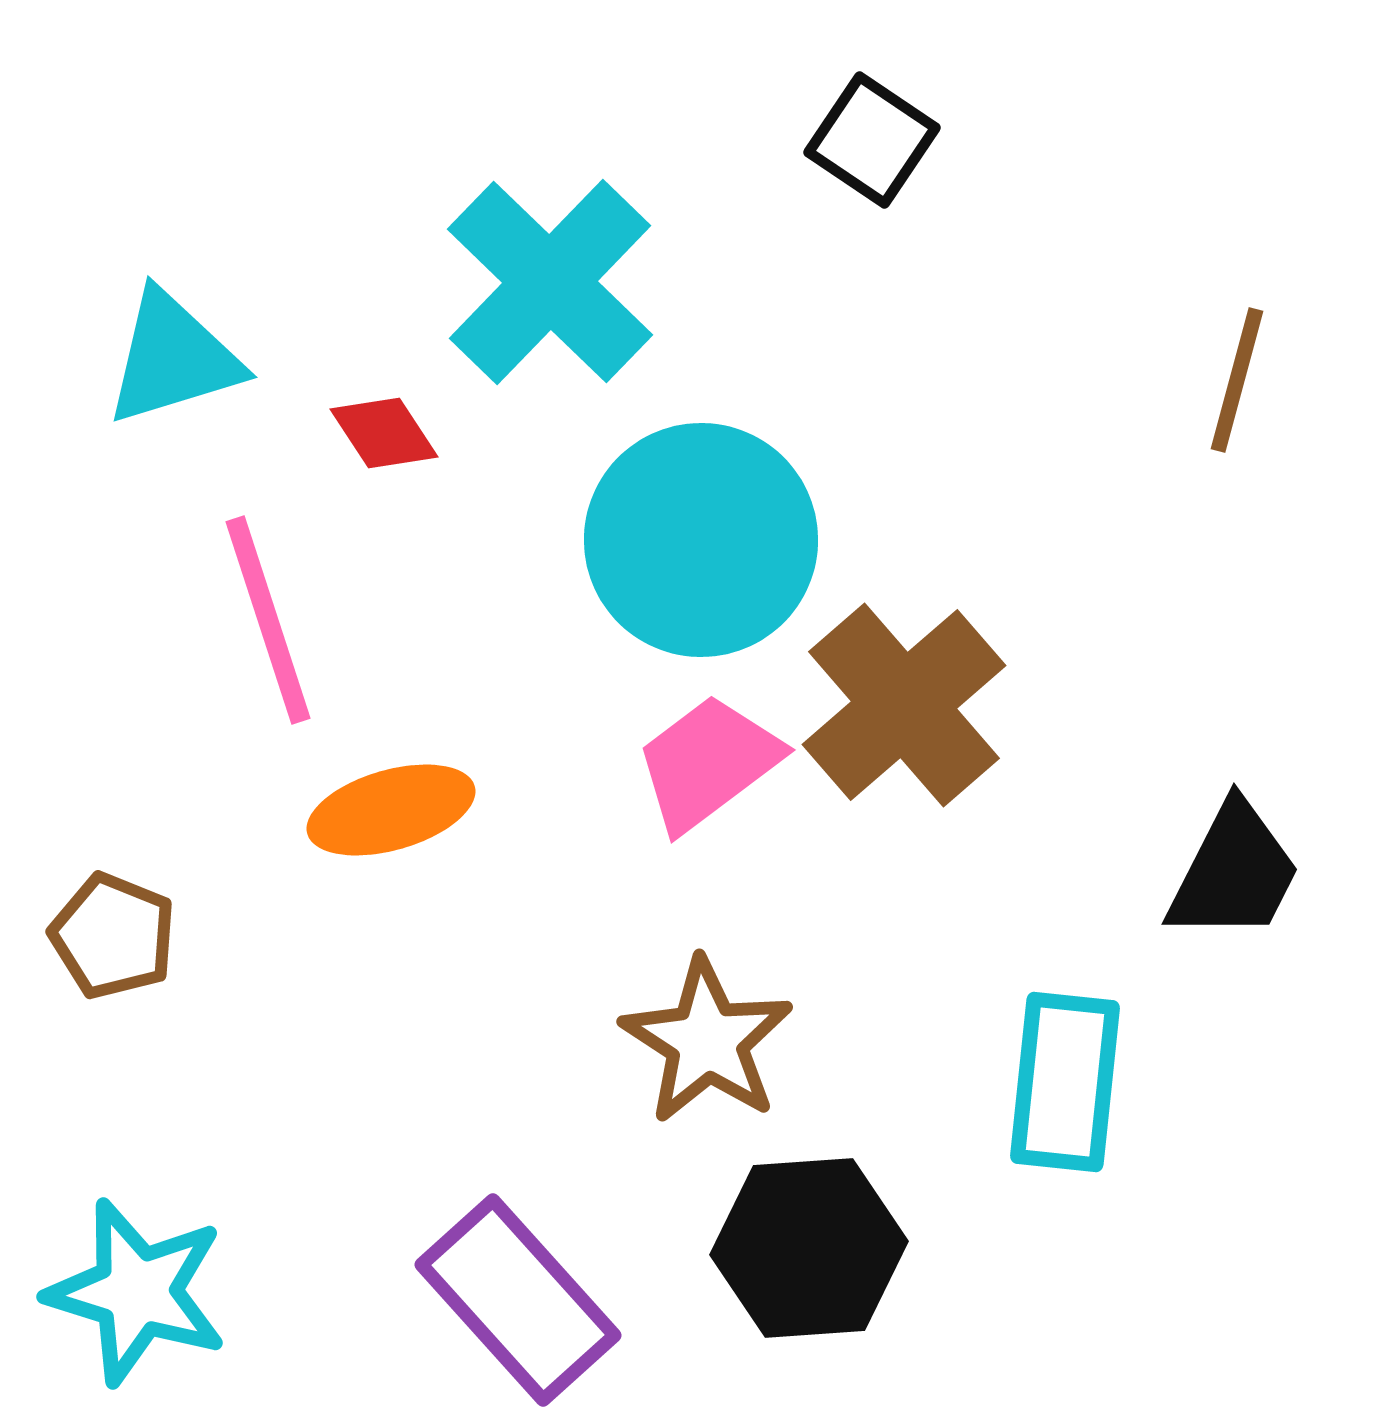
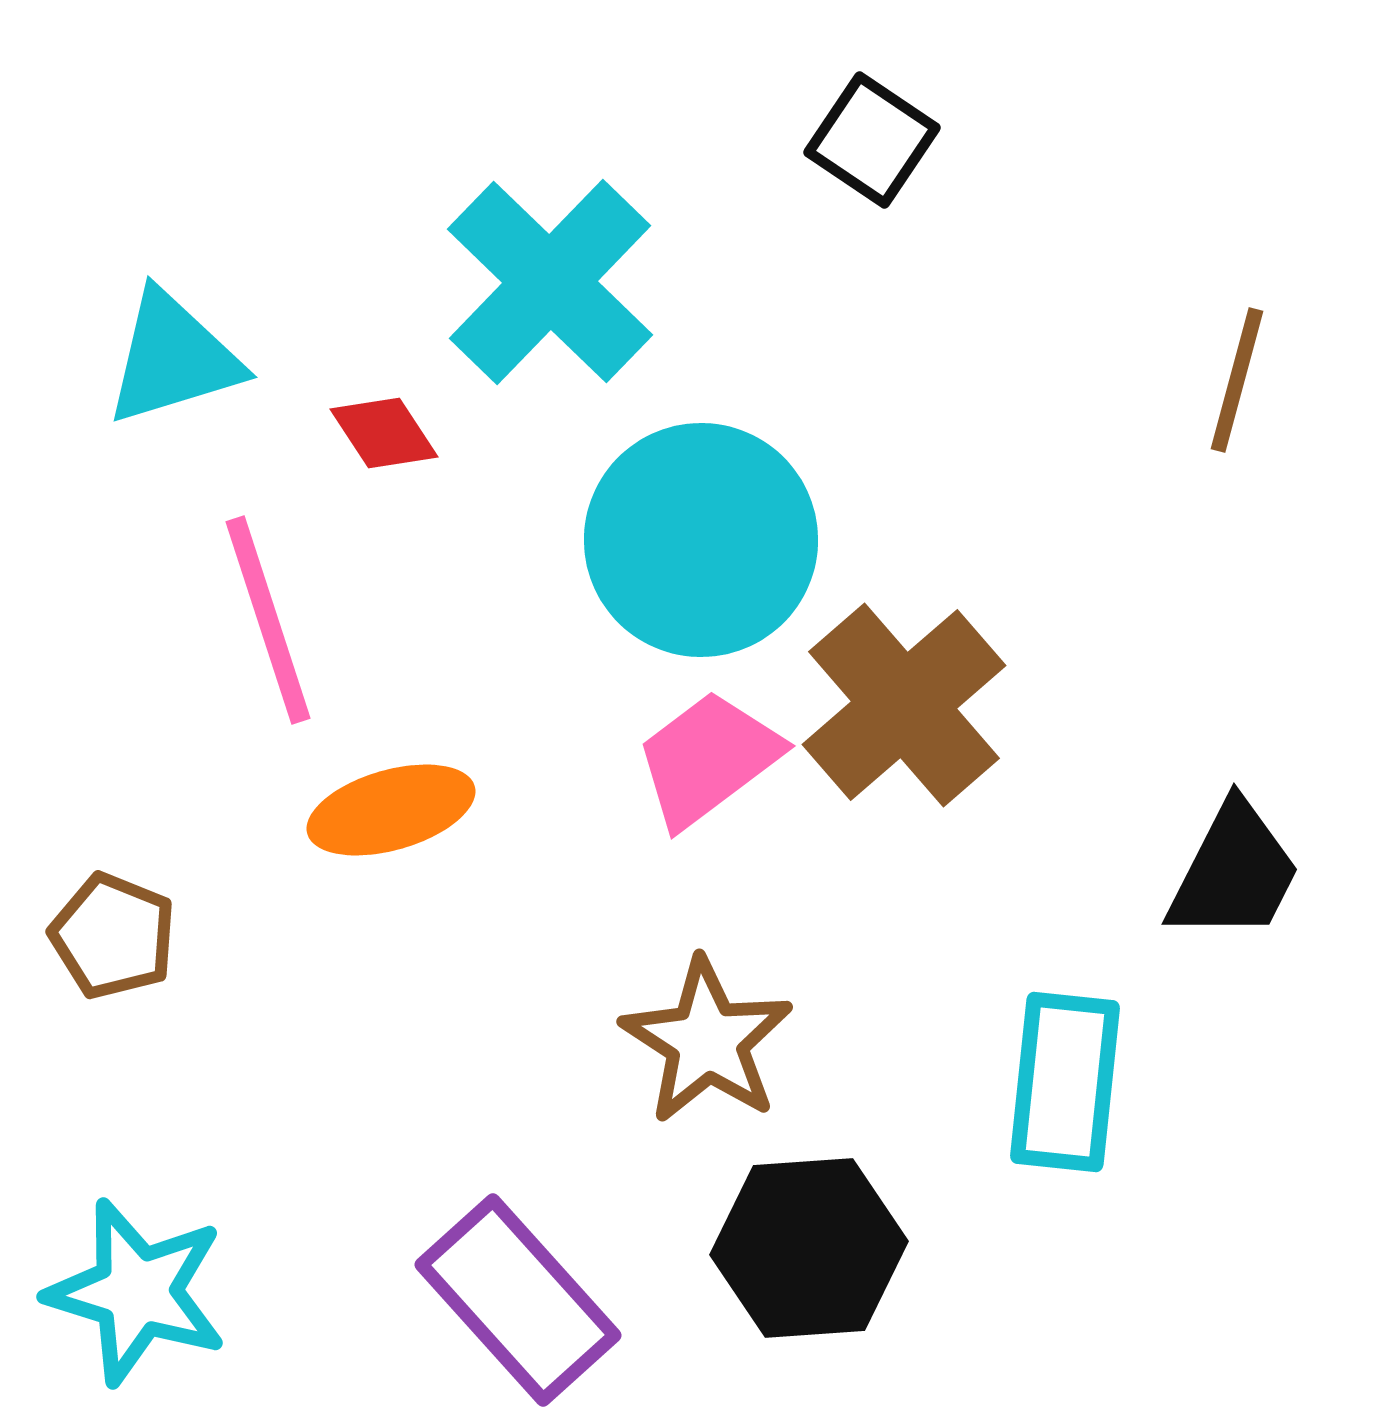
pink trapezoid: moved 4 px up
